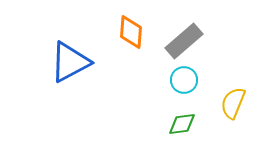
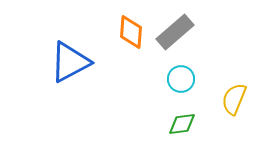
gray rectangle: moved 9 px left, 9 px up
cyan circle: moved 3 px left, 1 px up
yellow semicircle: moved 1 px right, 4 px up
